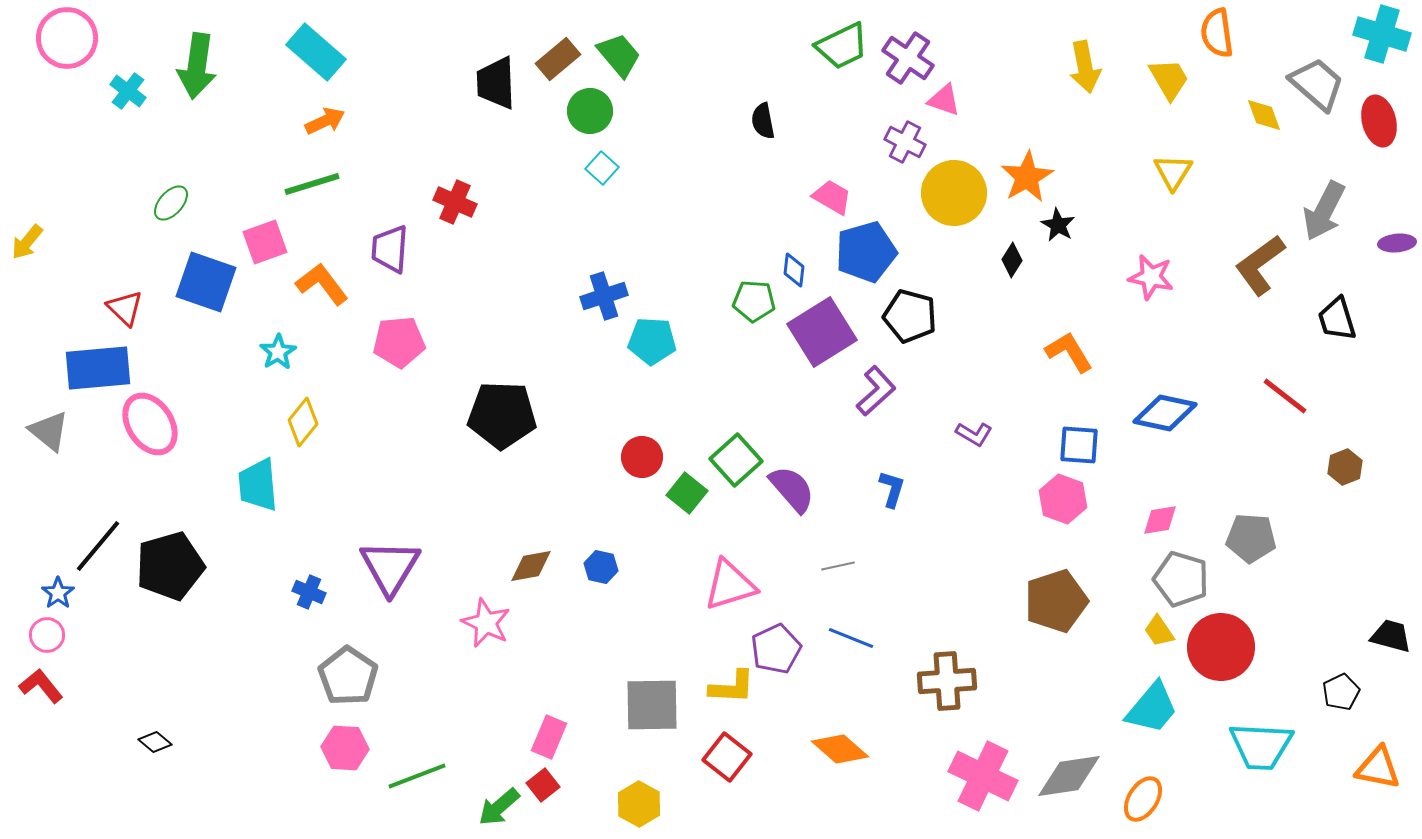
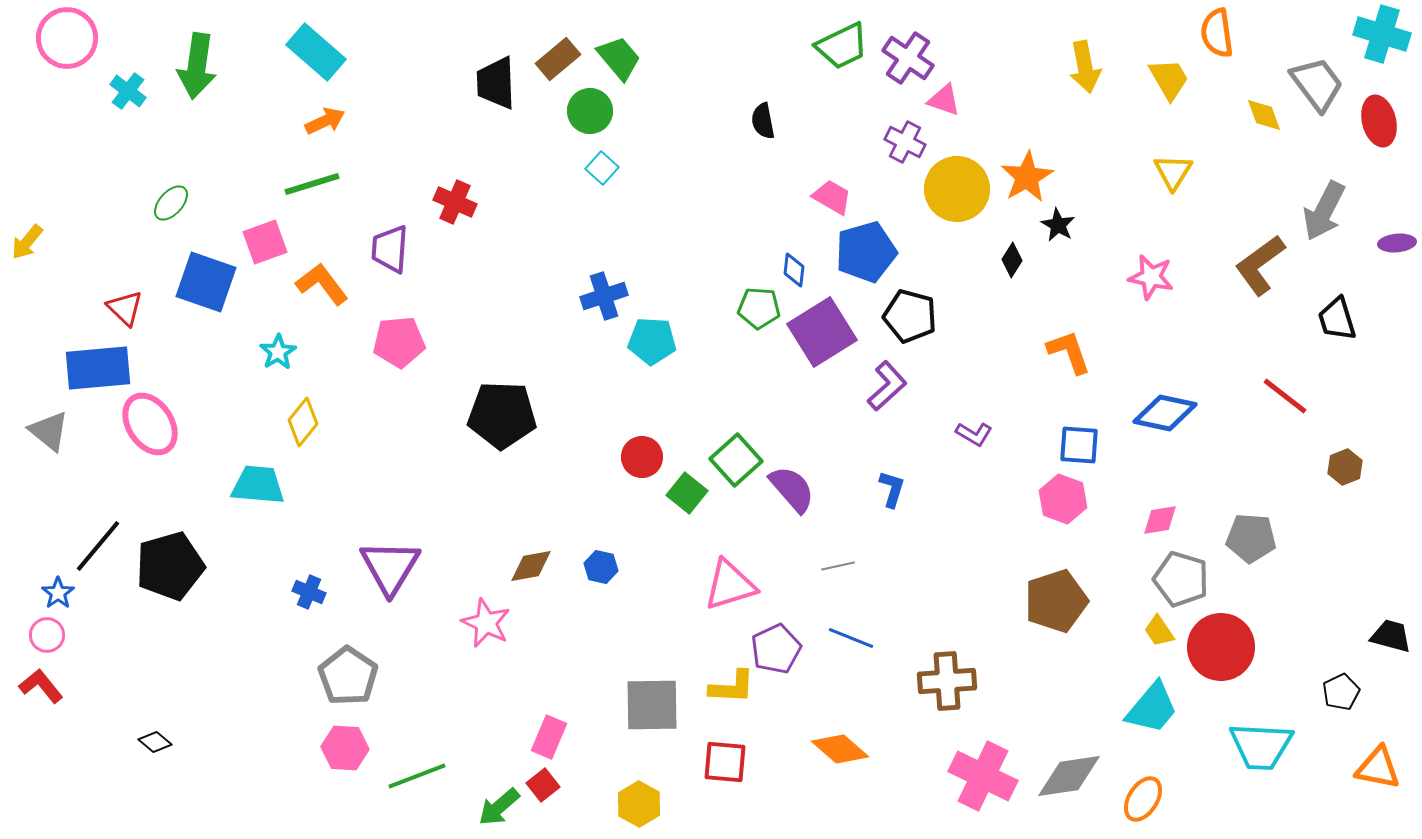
green trapezoid at (619, 55): moved 3 px down
gray trapezoid at (1317, 84): rotated 12 degrees clockwise
yellow circle at (954, 193): moved 3 px right, 4 px up
green pentagon at (754, 301): moved 5 px right, 7 px down
orange L-shape at (1069, 352): rotated 12 degrees clockwise
purple L-shape at (876, 391): moved 11 px right, 5 px up
cyan trapezoid at (258, 485): rotated 100 degrees clockwise
red square at (727, 757): moved 2 px left, 5 px down; rotated 33 degrees counterclockwise
